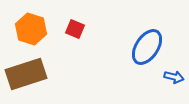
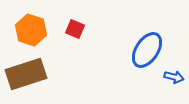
orange hexagon: moved 1 px down
blue ellipse: moved 3 px down
